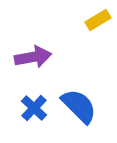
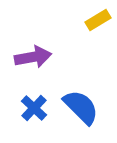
blue semicircle: moved 2 px right, 1 px down
